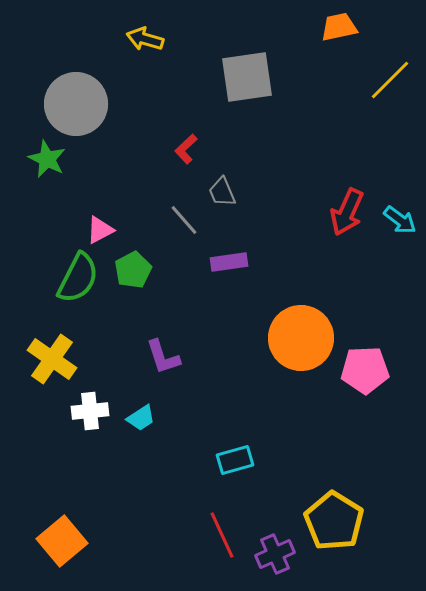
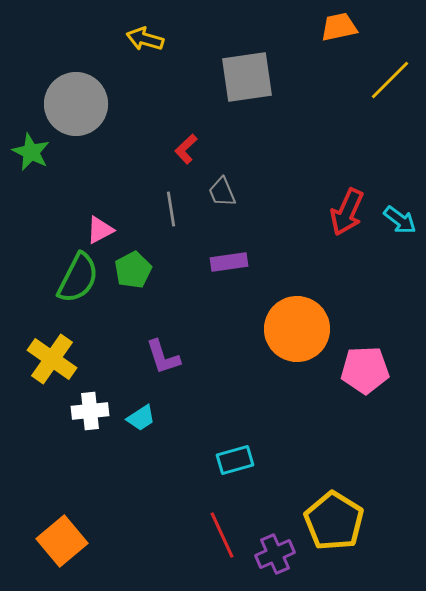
green star: moved 16 px left, 7 px up
gray line: moved 13 px left, 11 px up; rotated 32 degrees clockwise
orange circle: moved 4 px left, 9 px up
